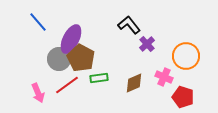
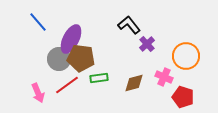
brown pentagon: rotated 20 degrees counterclockwise
brown diamond: rotated 10 degrees clockwise
